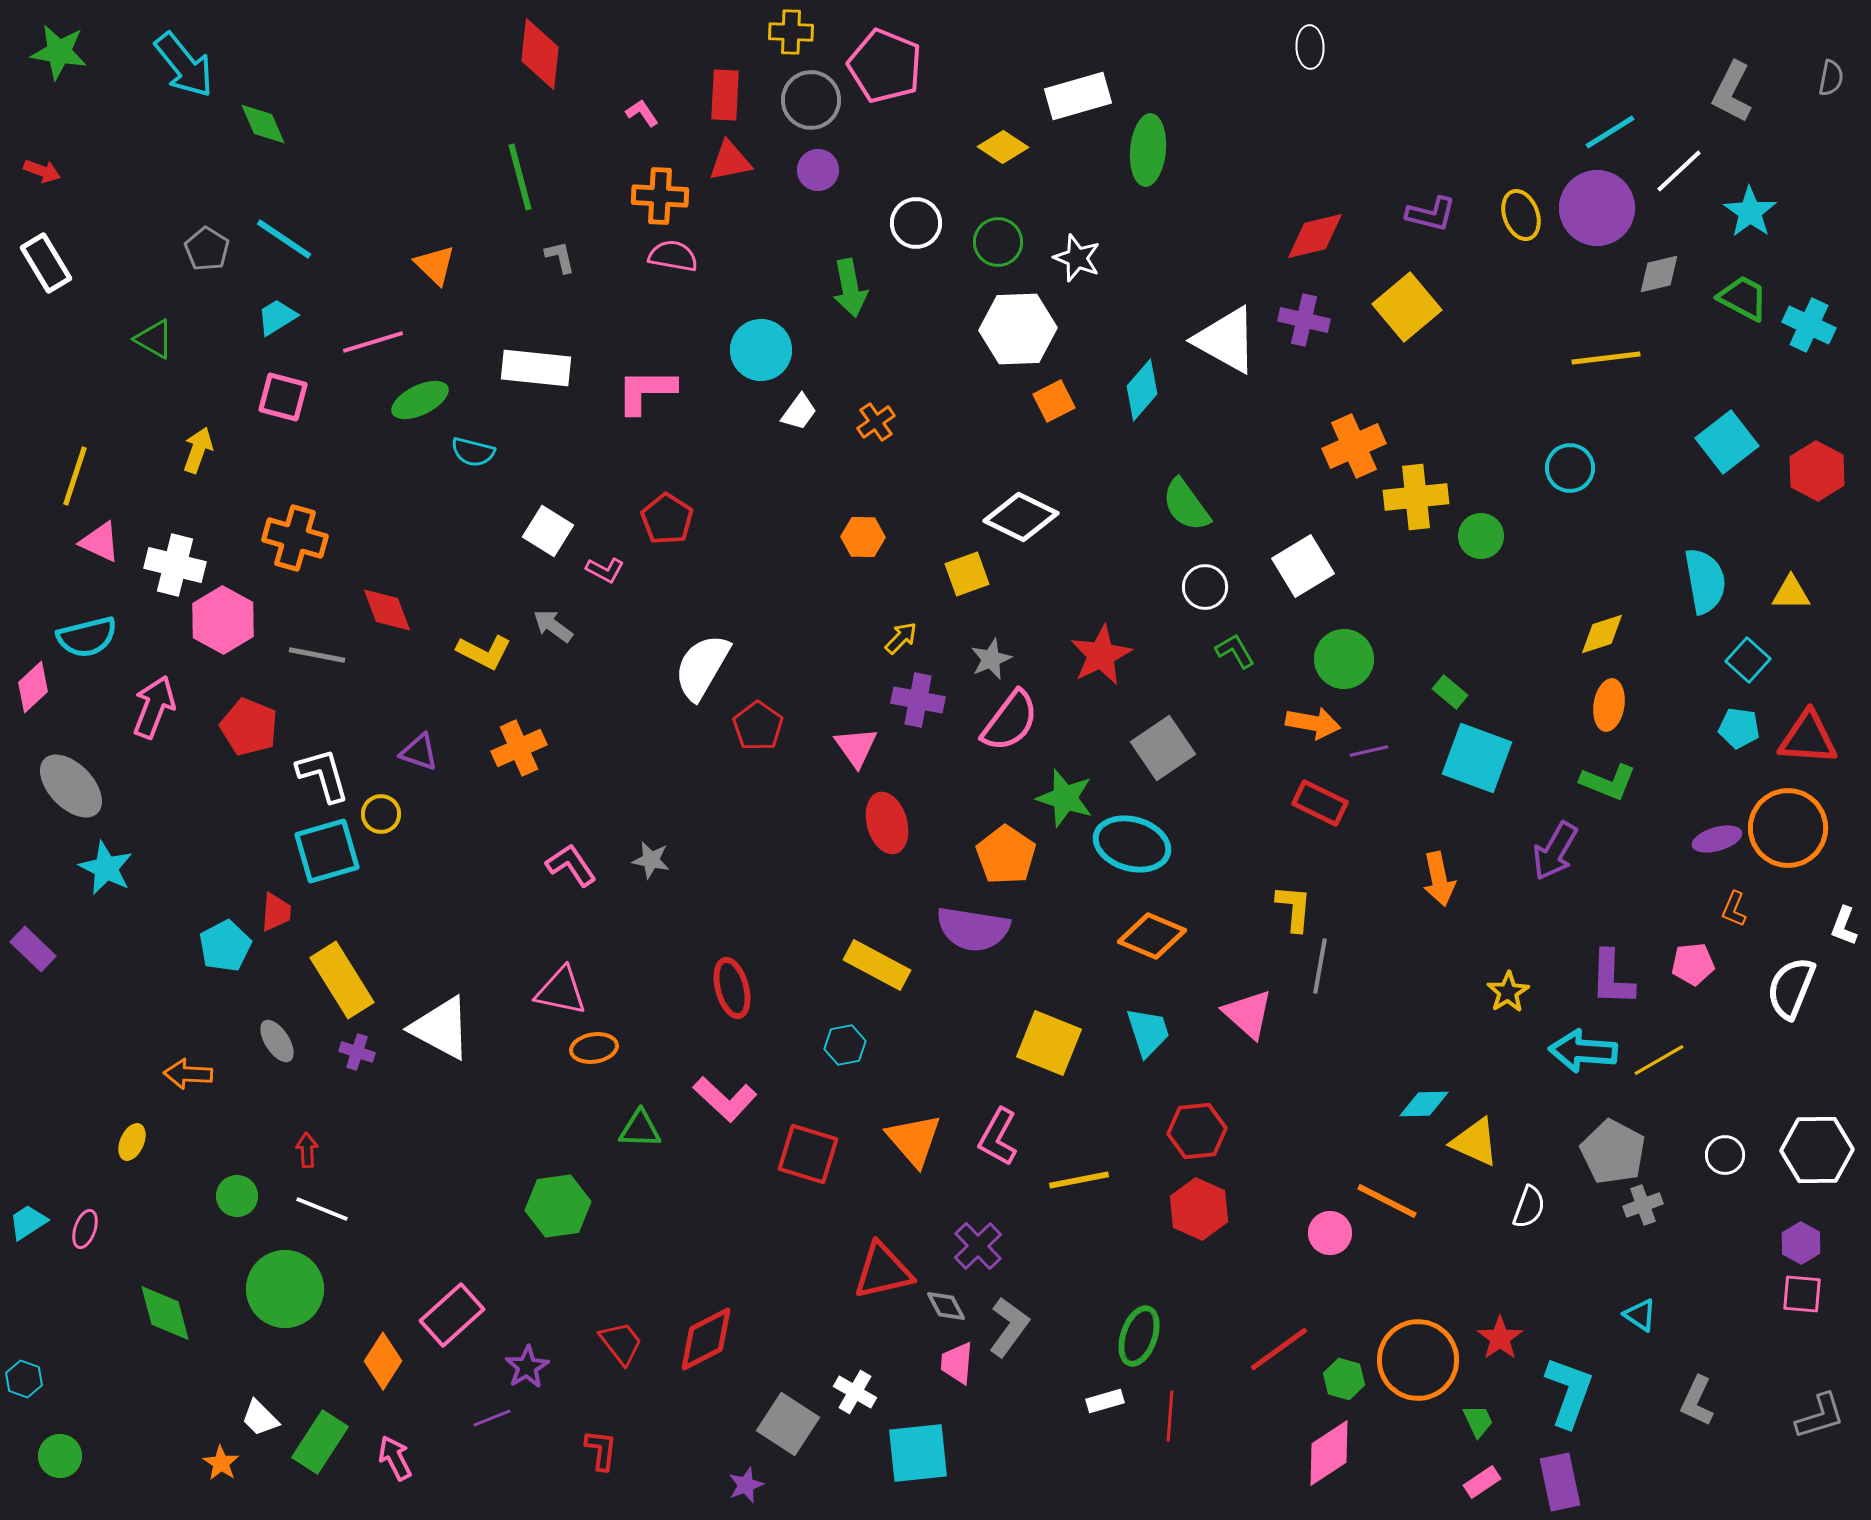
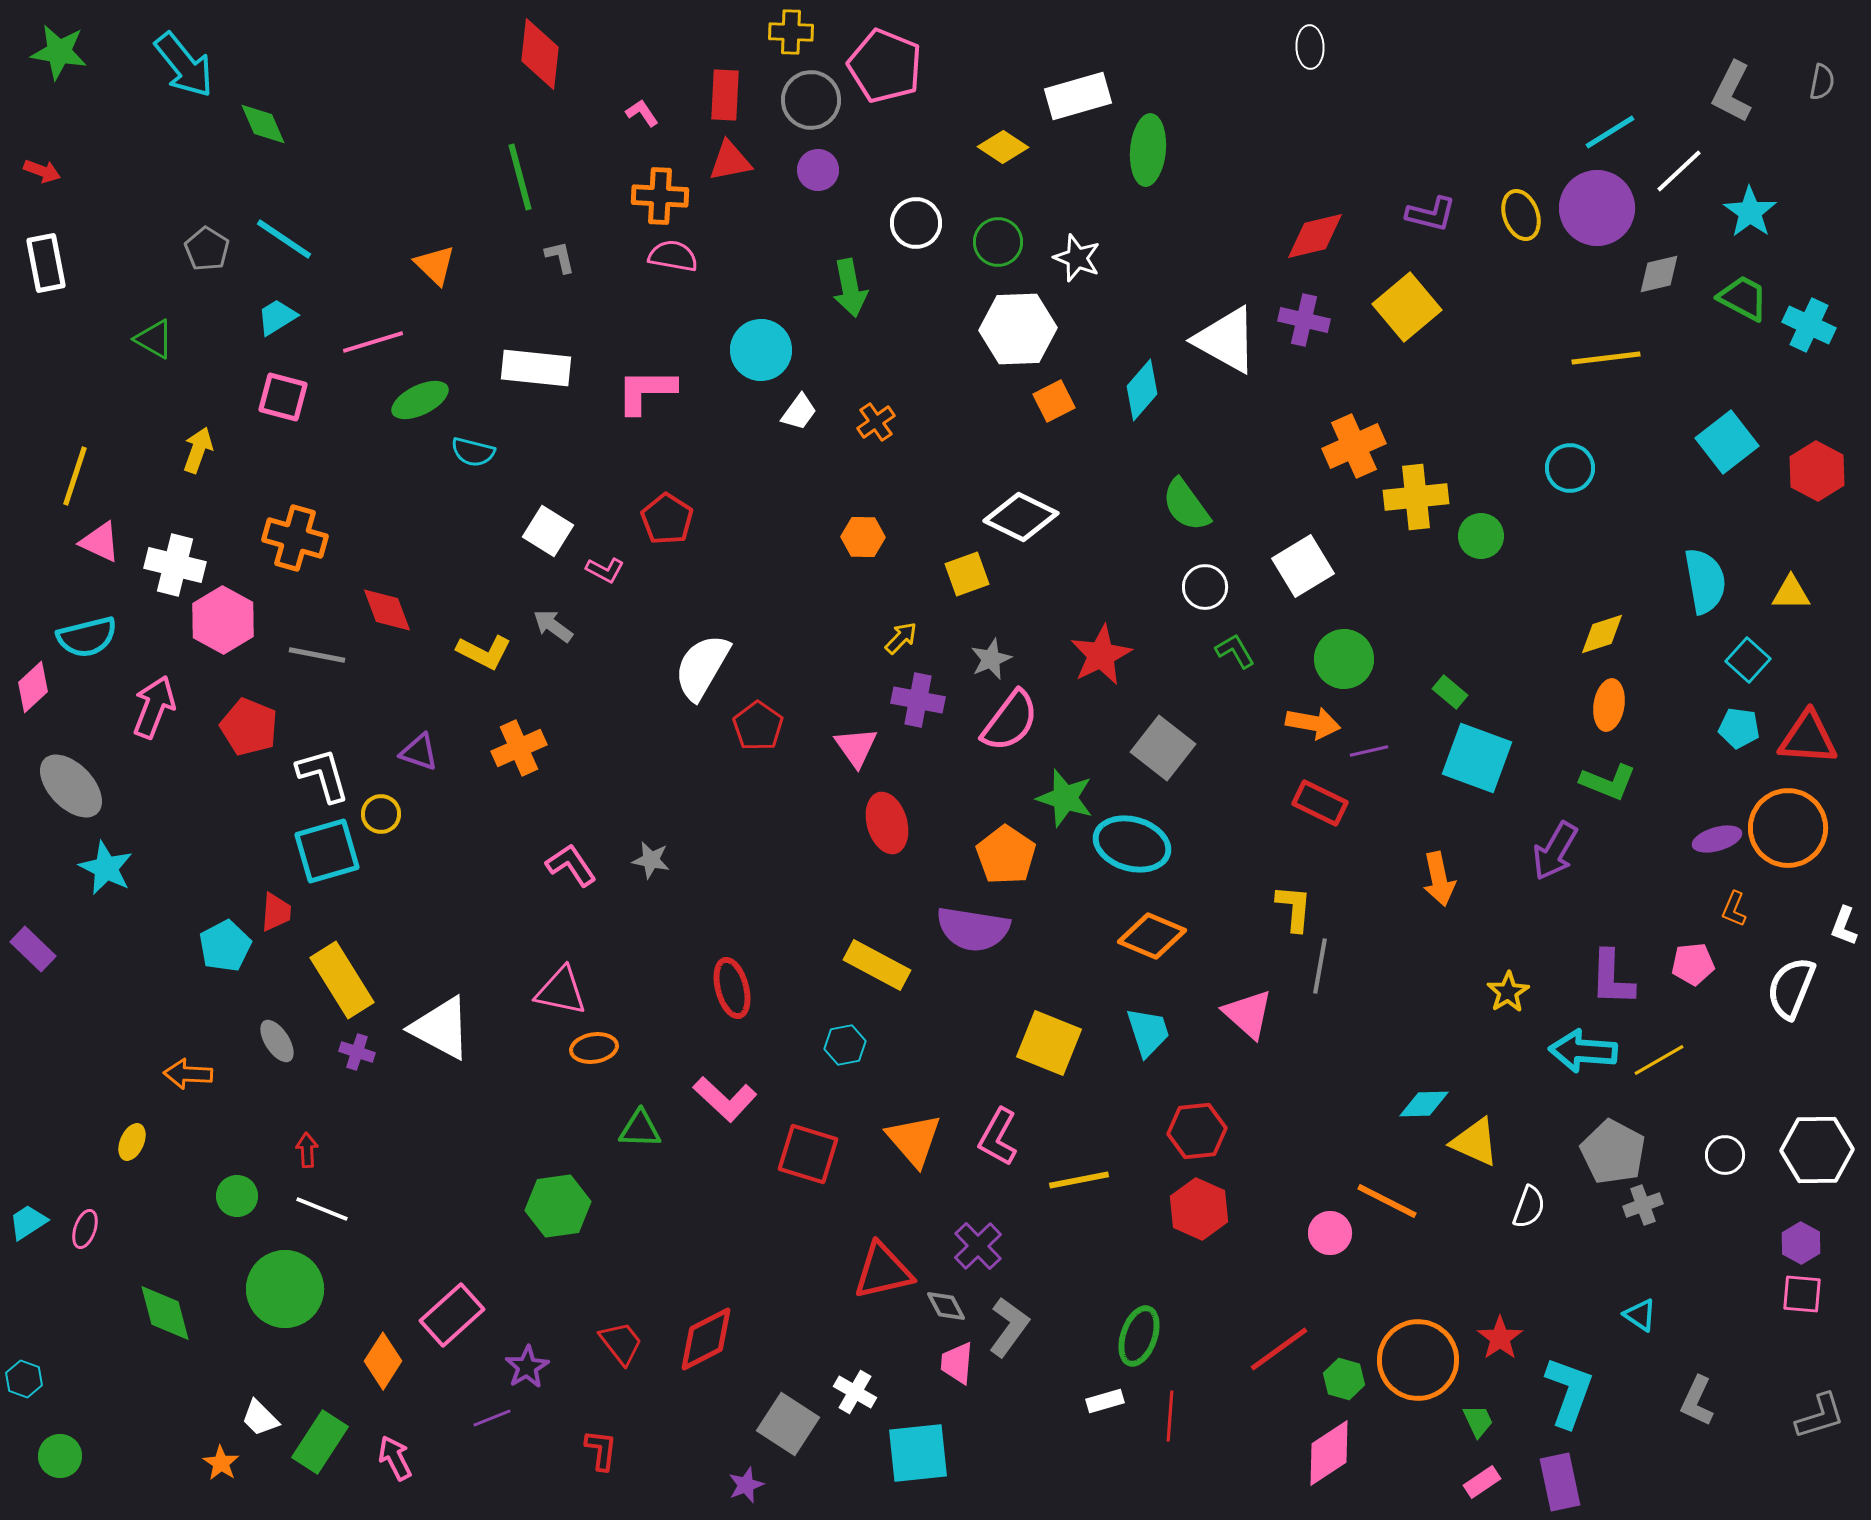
gray semicircle at (1831, 78): moved 9 px left, 4 px down
white rectangle at (46, 263): rotated 20 degrees clockwise
gray square at (1163, 748): rotated 18 degrees counterclockwise
